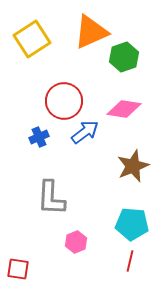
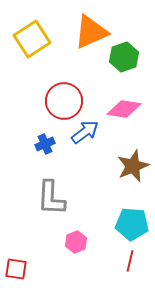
blue cross: moved 6 px right, 7 px down
red square: moved 2 px left
